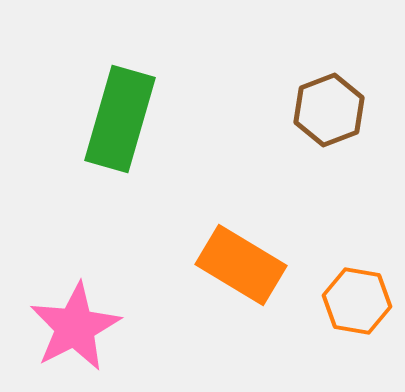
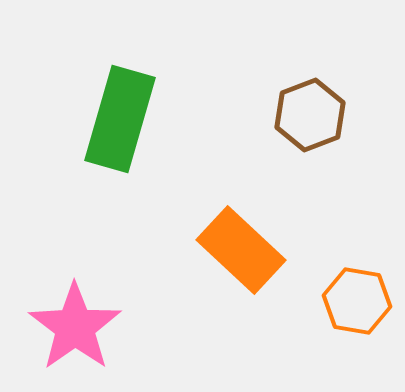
brown hexagon: moved 19 px left, 5 px down
orange rectangle: moved 15 px up; rotated 12 degrees clockwise
pink star: rotated 8 degrees counterclockwise
